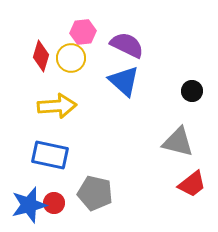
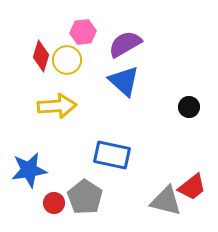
purple semicircle: moved 2 px left, 1 px up; rotated 56 degrees counterclockwise
yellow circle: moved 4 px left, 2 px down
black circle: moved 3 px left, 16 px down
gray triangle: moved 12 px left, 59 px down
blue rectangle: moved 62 px right
red trapezoid: moved 3 px down
gray pentagon: moved 10 px left, 4 px down; rotated 20 degrees clockwise
blue star: moved 35 px up; rotated 6 degrees clockwise
